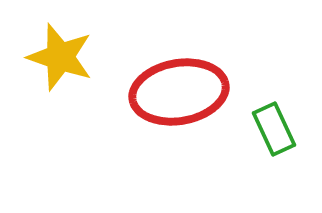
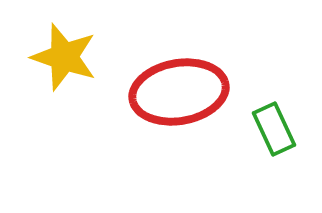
yellow star: moved 4 px right
